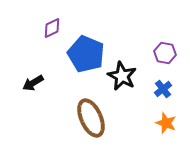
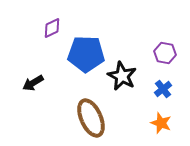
blue pentagon: rotated 21 degrees counterclockwise
orange star: moved 5 px left
